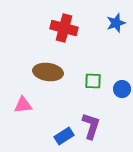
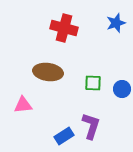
green square: moved 2 px down
